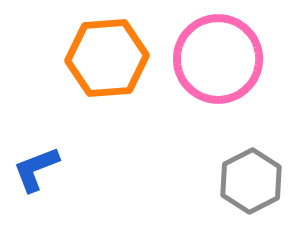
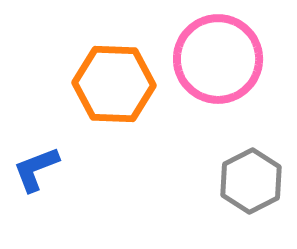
orange hexagon: moved 7 px right, 26 px down; rotated 6 degrees clockwise
